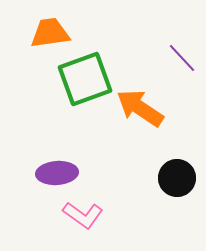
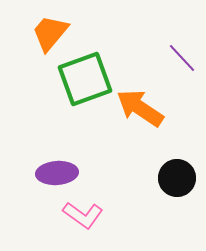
orange trapezoid: rotated 42 degrees counterclockwise
